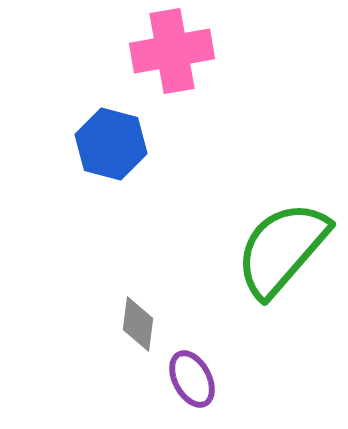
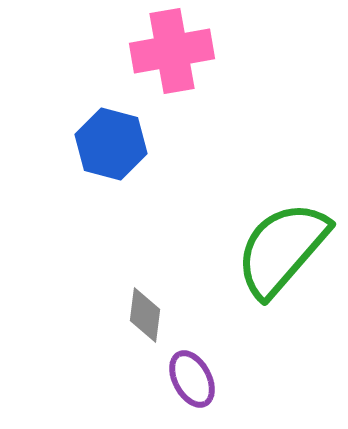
gray diamond: moved 7 px right, 9 px up
